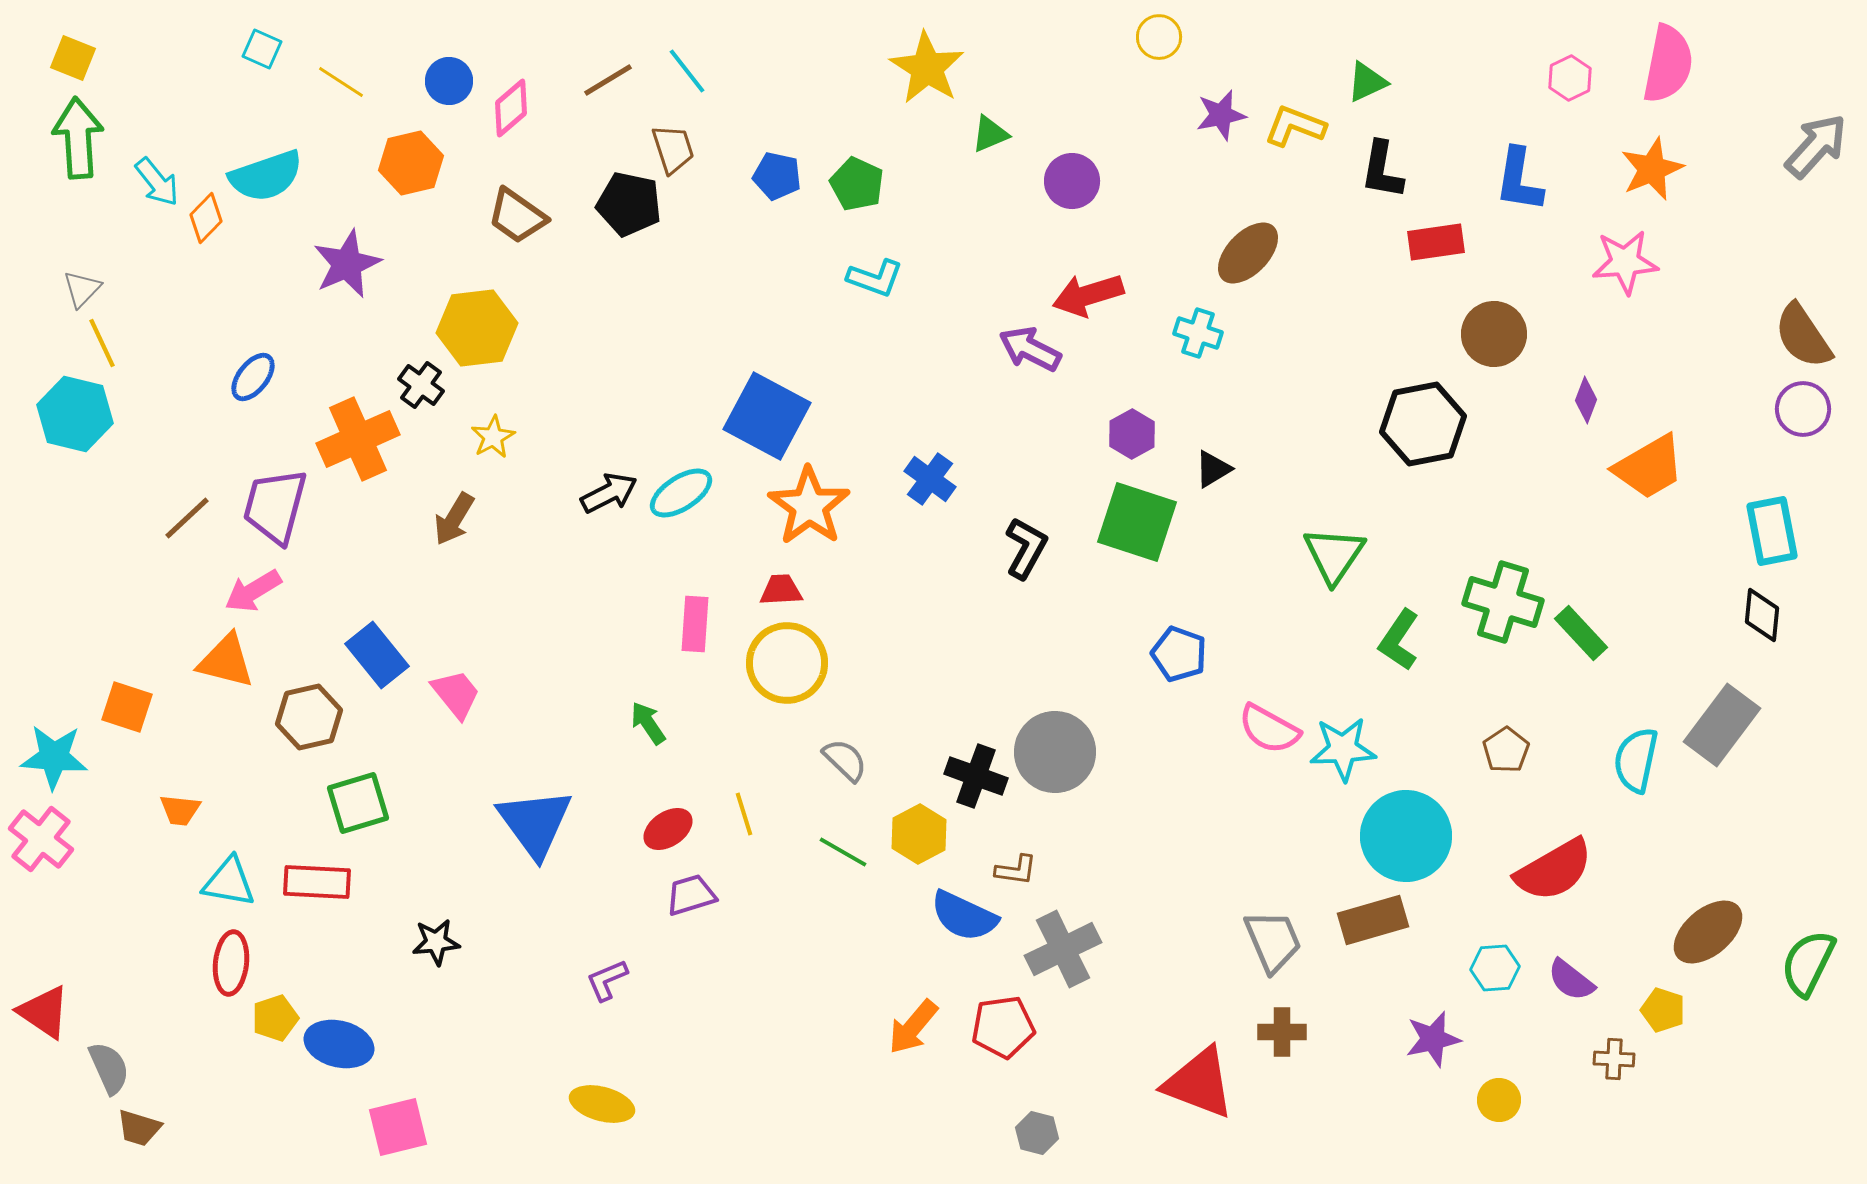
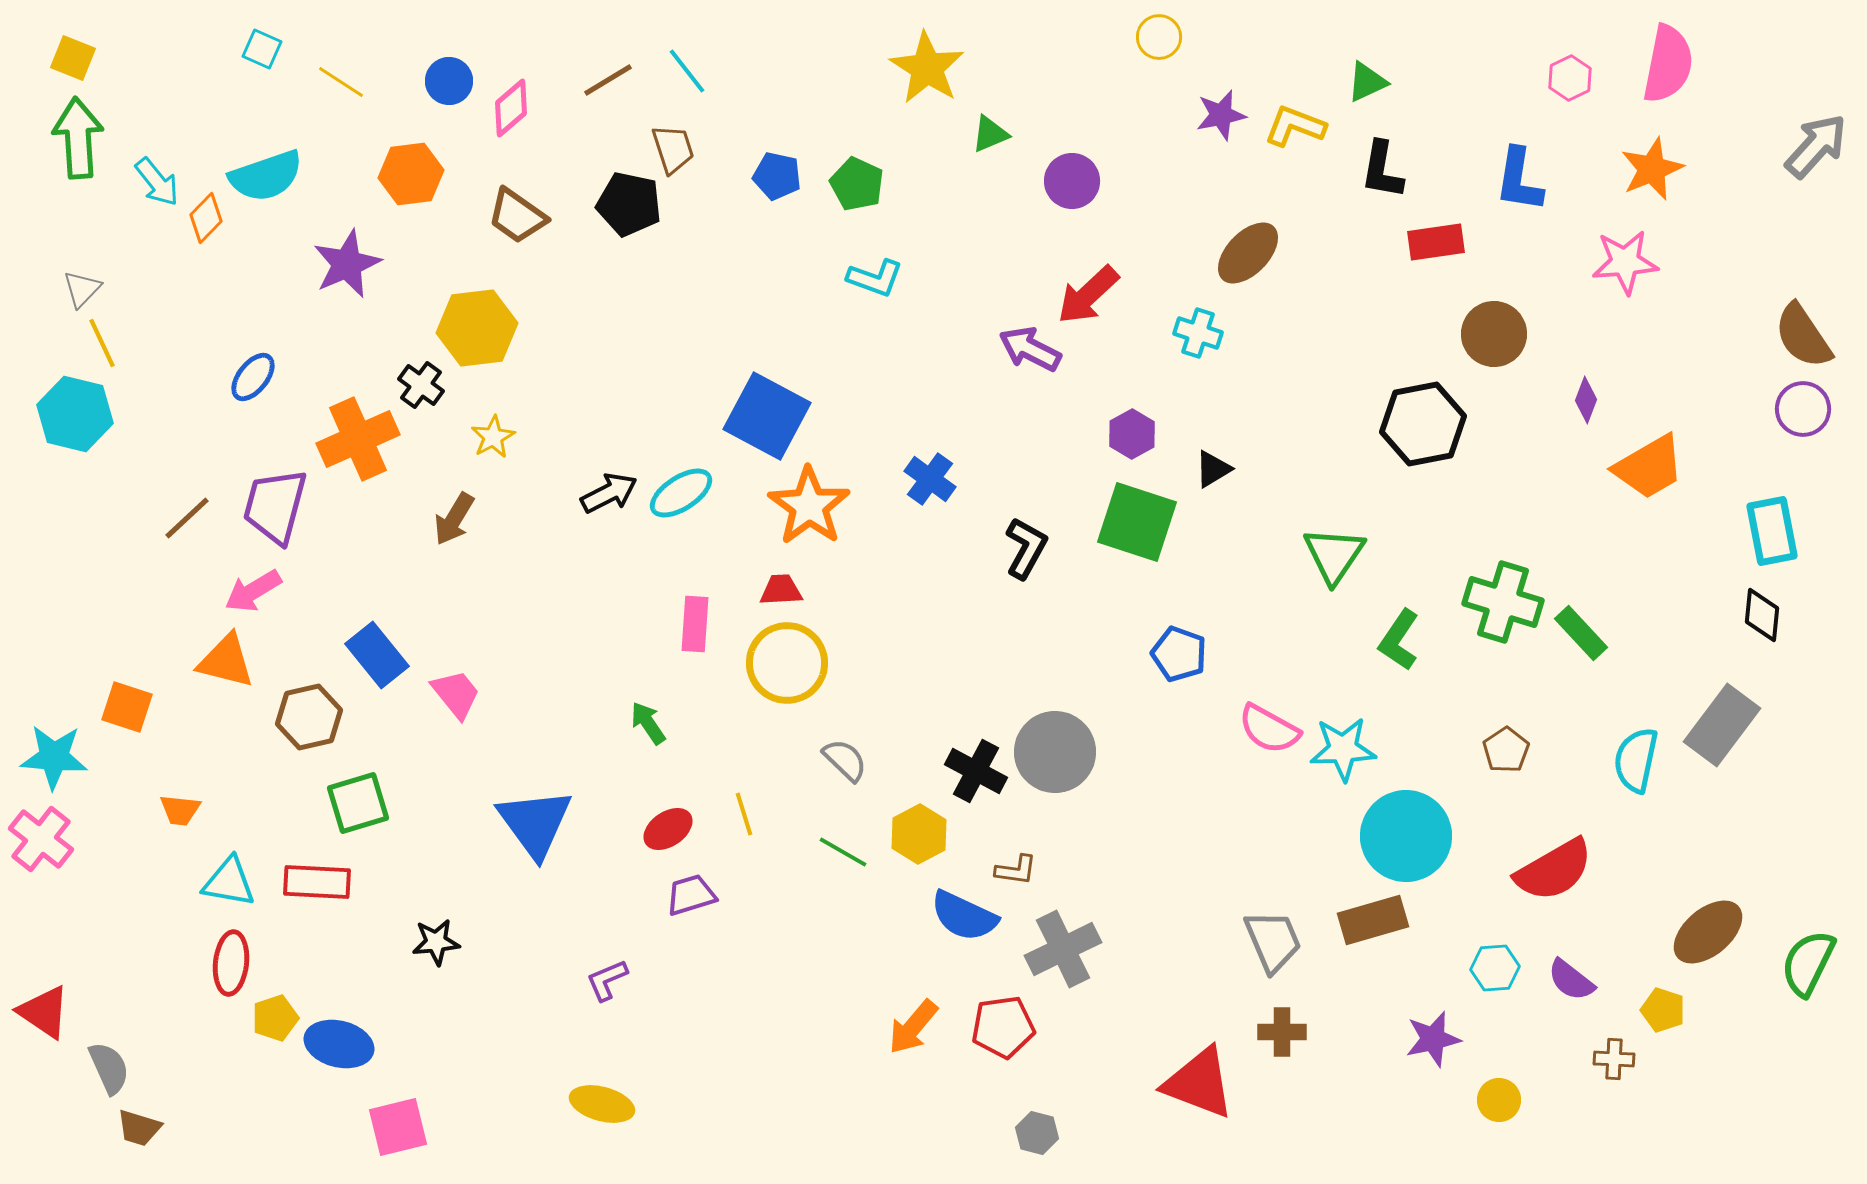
orange hexagon at (411, 163): moved 11 px down; rotated 6 degrees clockwise
red arrow at (1088, 295): rotated 26 degrees counterclockwise
black cross at (976, 776): moved 5 px up; rotated 8 degrees clockwise
